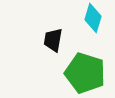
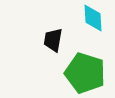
cyan diamond: rotated 20 degrees counterclockwise
